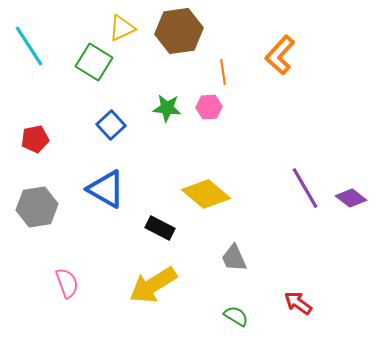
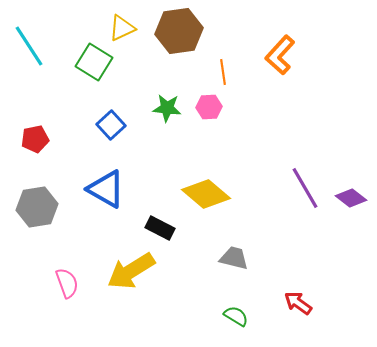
gray trapezoid: rotated 128 degrees clockwise
yellow arrow: moved 22 px left, 14 px up
